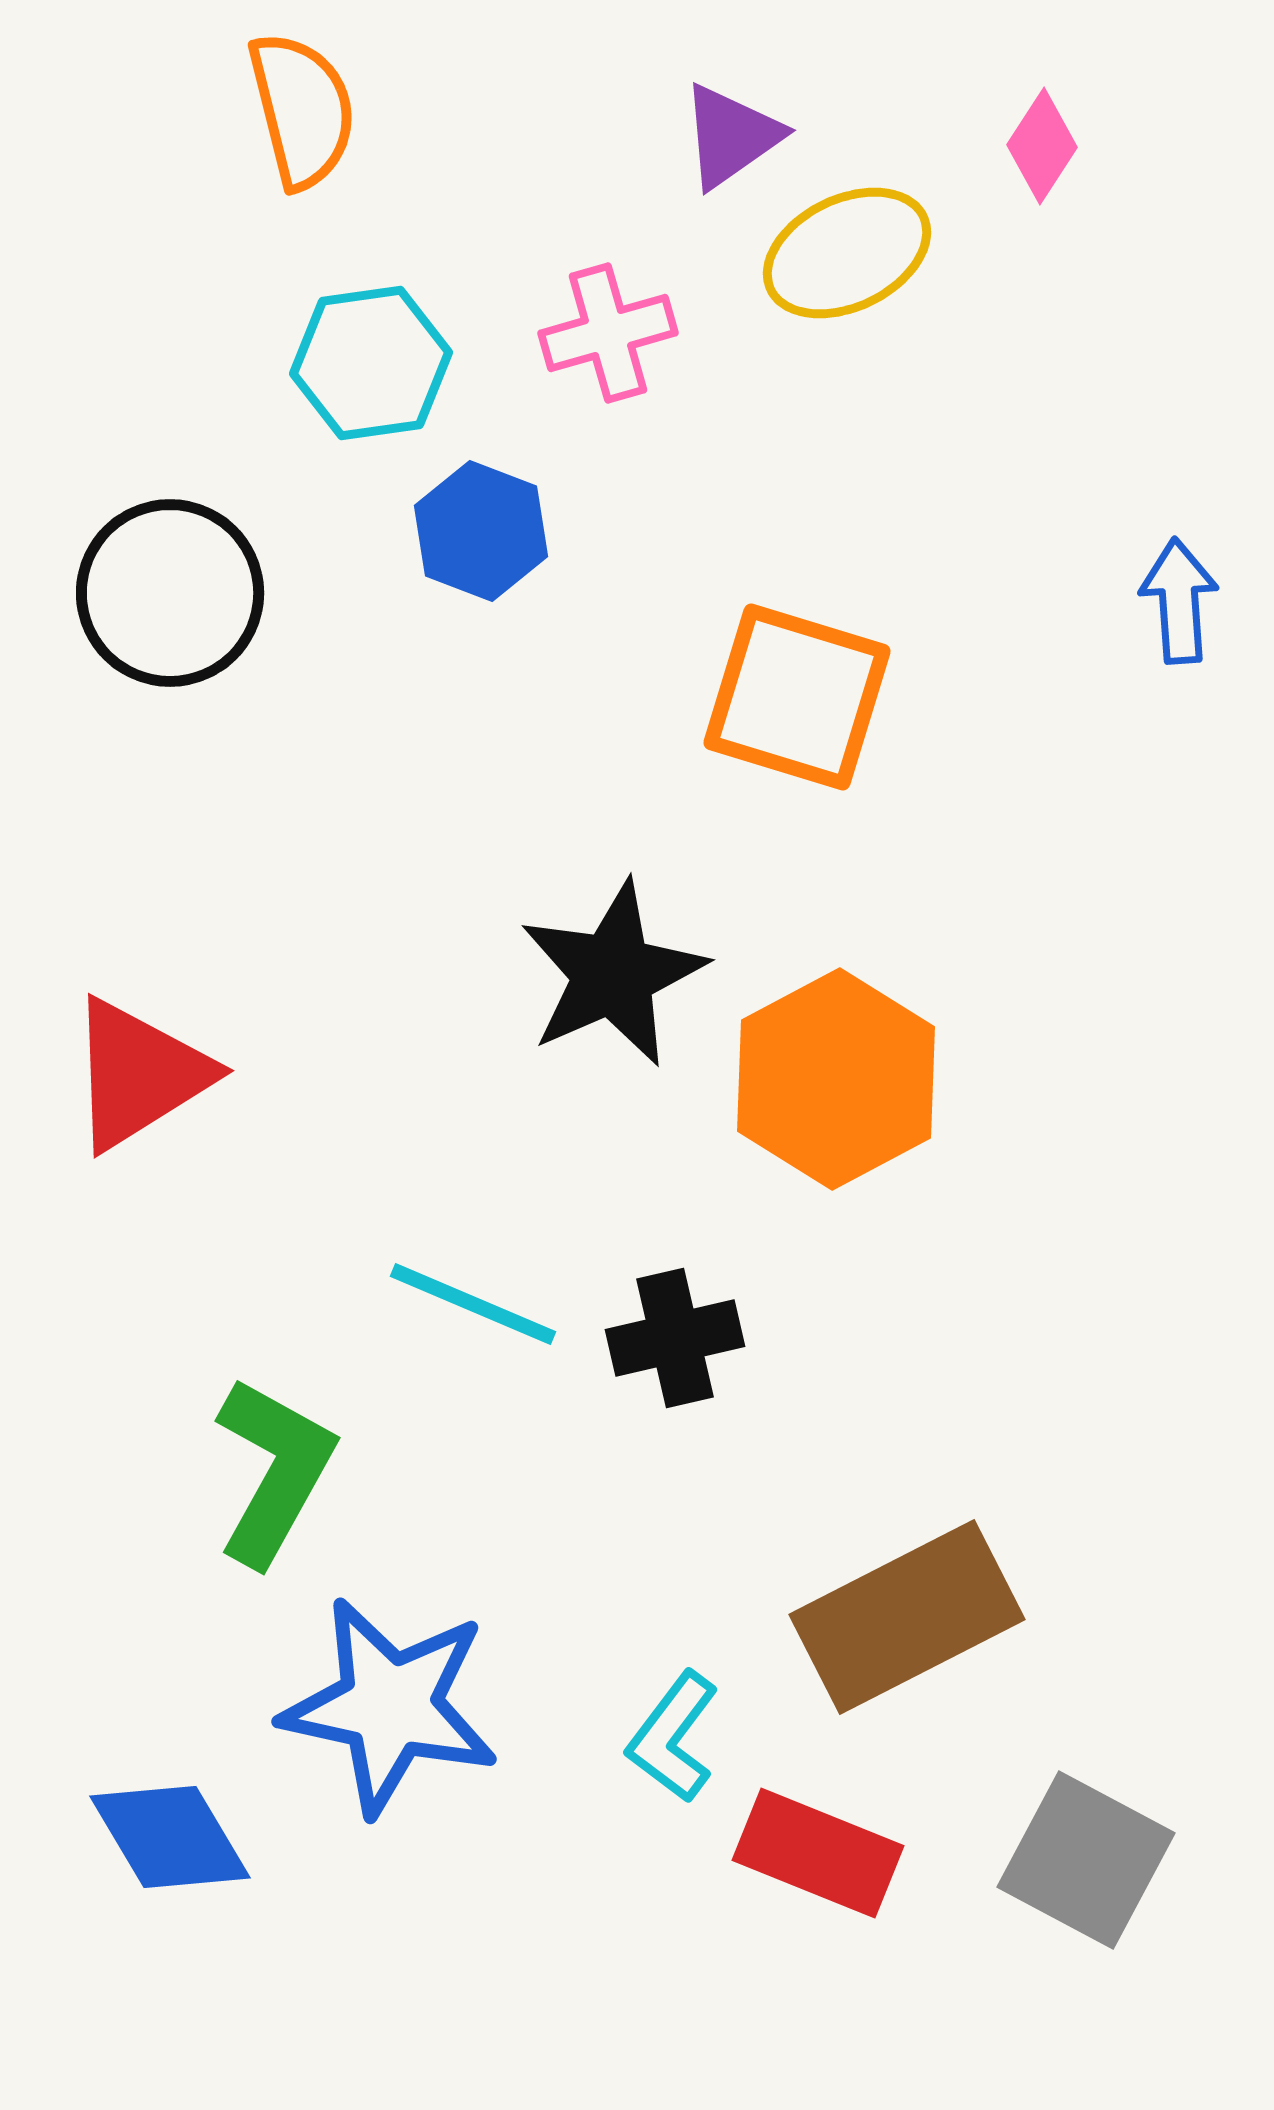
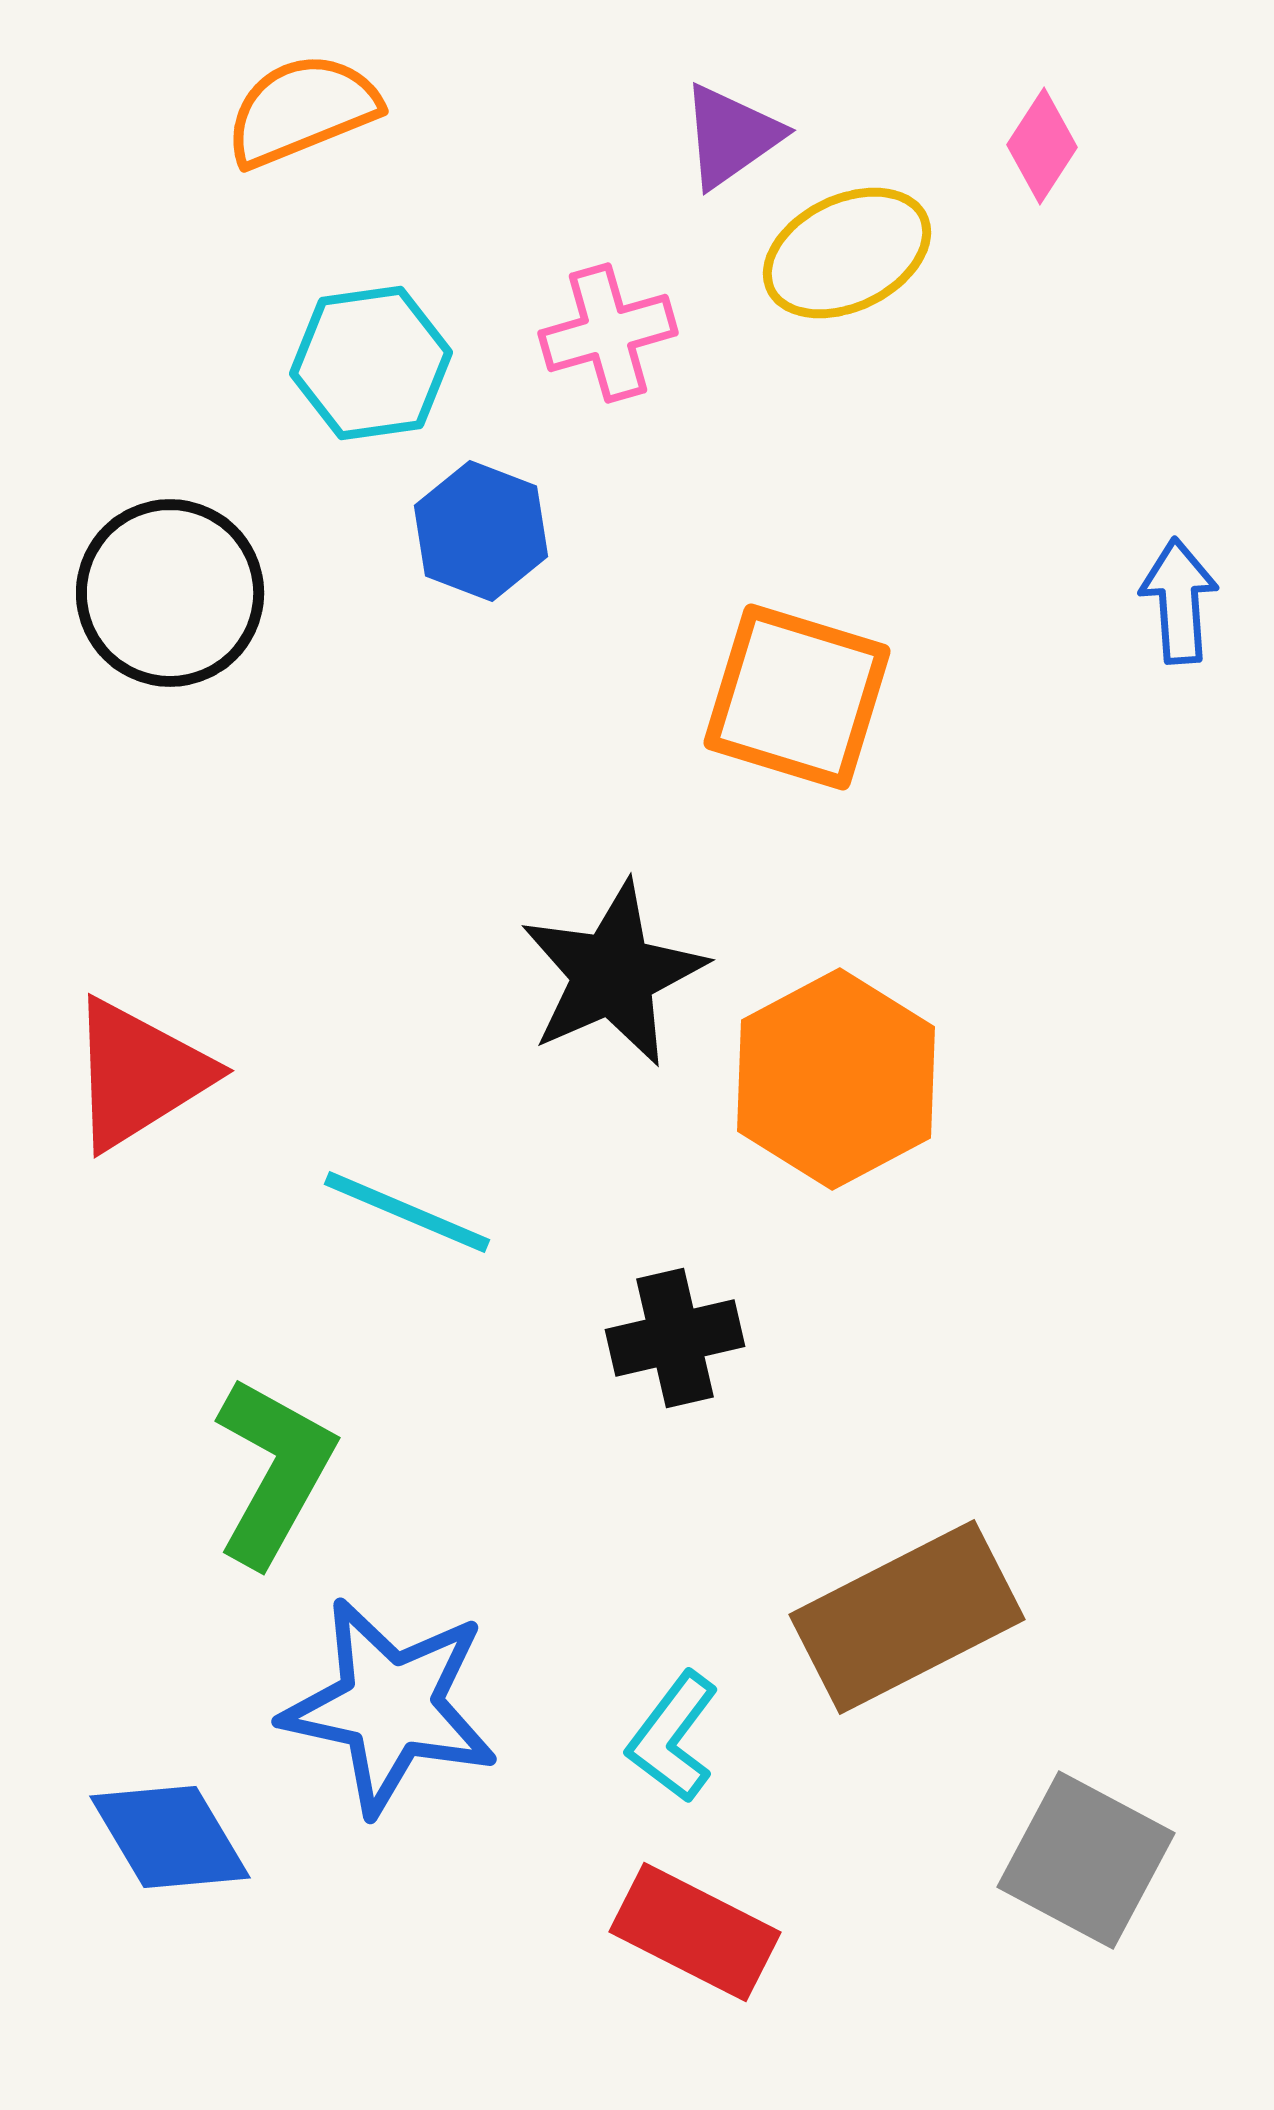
orange semicircle: rotated 98 degrees counterclockwise
cyan line: moved 66 px left, 92 px up
red rectangle: moved 123 px left, 79 px down; rotated 5 degrees clockwise
